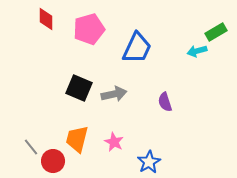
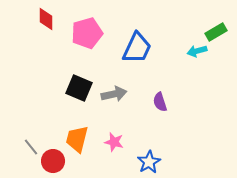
pink pentagon: moved 2 px left, 4 px down
purple semicircle: moved 5 px left
pink star: rotated 12 degrees counterclockwise
